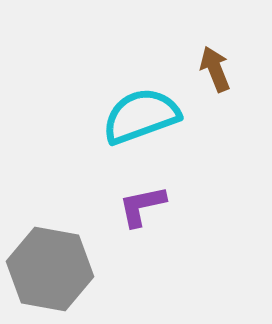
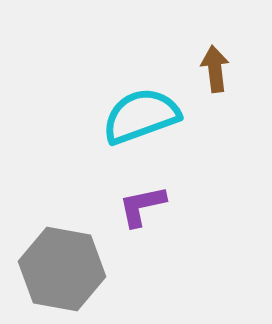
brown arrow: rotated 15 degrees clockwise
gray hexagon: moved 12 px right
